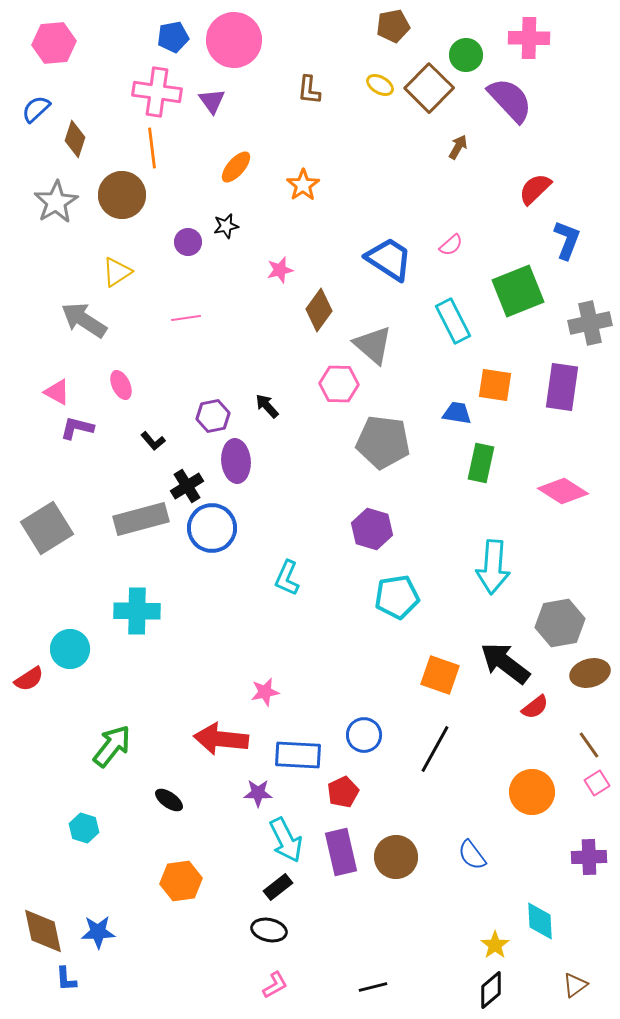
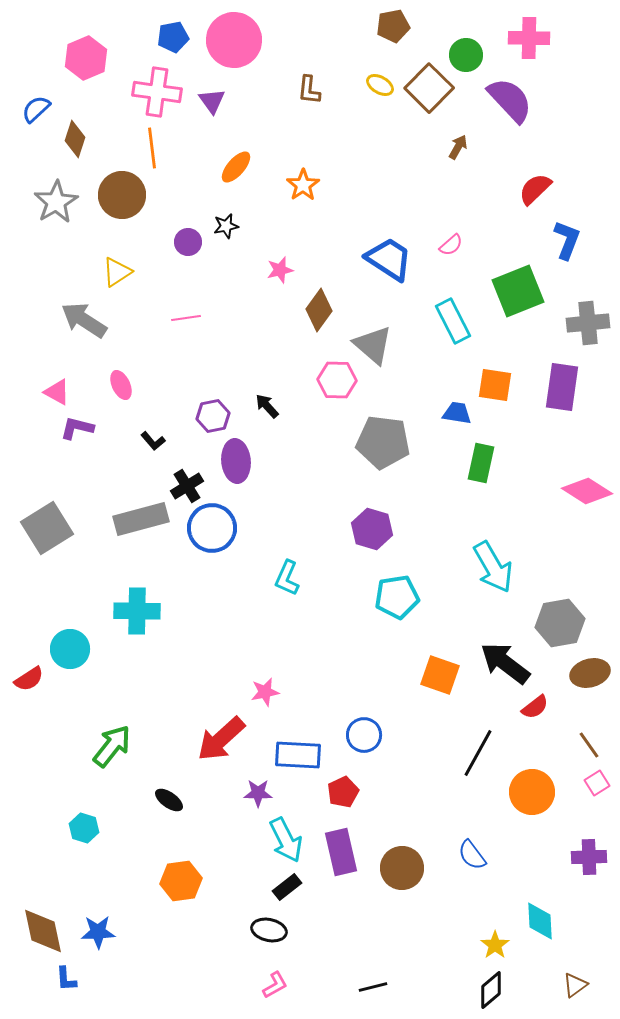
pink hexagon at (54, 43): moved 32 px right, 15 px down; rotated 18 degrees counterclockwise
gray cross at (590, 323): moved 2 px left; rotated 6 degrees clockwise
pink hexagon at (339, 384): moved 2 px left, 4 px up
pink diamond at (563, 491): moved 24 px right
cyan arrow at (493, 567): rotated 34 degrees counterclockwise
red arrow at (221, 739): rotated 48 degrees counterclockwise
black line at (435, 749): moved 43 px right, 4 px down
brown circle at (396, 857): moved 6 px right, 11 px down
black rectangle at (278, 887): moved 9 px right
